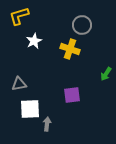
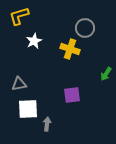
gray circle: moved 3 px right, 3 px down
white square: moved 2 px left
